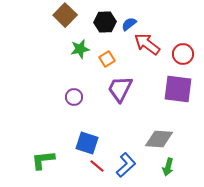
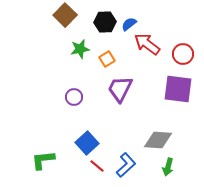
gray diamond: moved 1 px left, 1 px down
blue square: rotated 30 degrees clockwise
